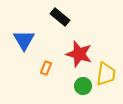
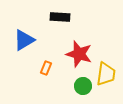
black rectangle: rotated 36 degrees counterclockwise
blue triangle: rotated 30 degrees clockwise
